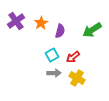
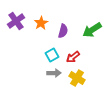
purple semicircle: moved 3 px right
